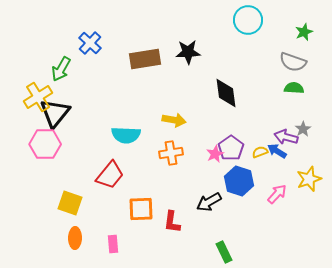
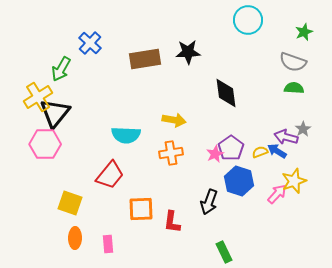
yellow star: moved 15 px left, 2 px down
black arrow: rotated 40 degrees counterclockwise
pink rectangle: moved 5 px left
